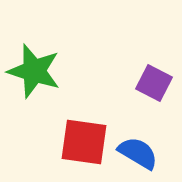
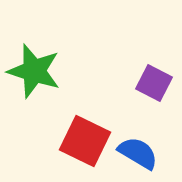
red square: moved 1 px right, 1 px up; rotated 18 degrees clockwise
